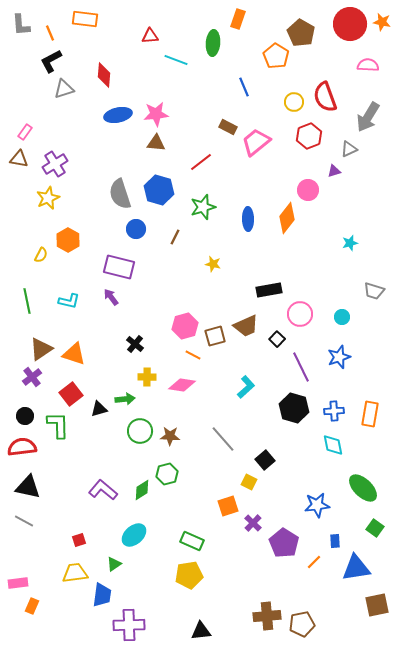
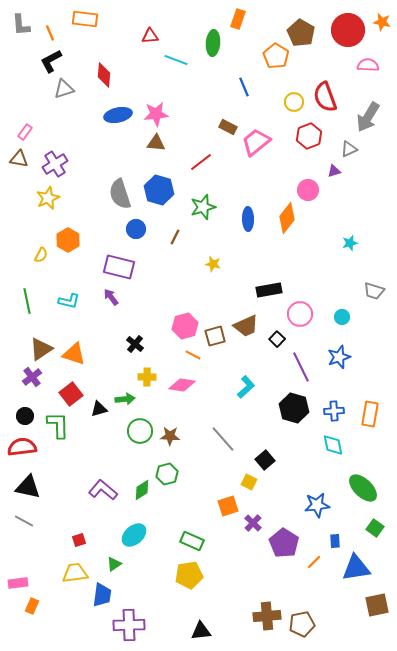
red circle at (350, 24): moved 2 px left, 6 px down
